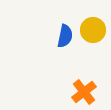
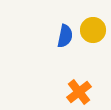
orange cross: moved 5 px left
